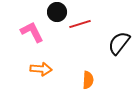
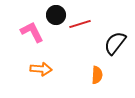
black circle: moved 1 px left, 3 px down
black semicircle: moved 4 px left
orange semicircle: moved 9 px right, 5 px up
